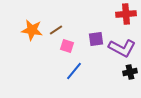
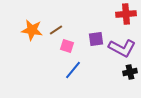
blue line: moved 1 px left, 1 px up
